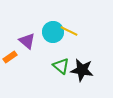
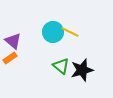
yellow line: moved 1 px right, 1 px down
purple triangle: moved 14 px left
orange rectangle: moved 1 px down
black star: rotated 25 degrees counterclockwise
